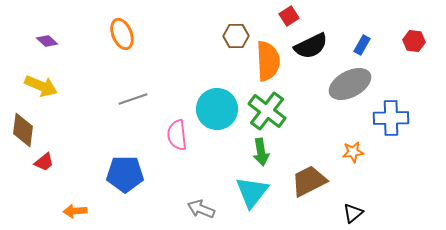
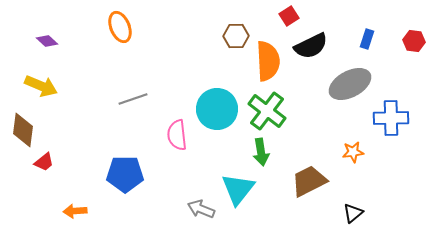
orange ellipse: moved 2 px left, 7 px up
blue rectangle: moved 5 px right, 6 px up; rotated 12 degrees counterclockwise
cyan triangle: moved 14 px left, 3 px up
